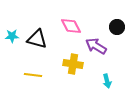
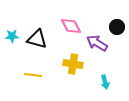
purple arrow: moved 1 px right, 3 px up
cyan arrow: moved 2 px left, 1 px down
